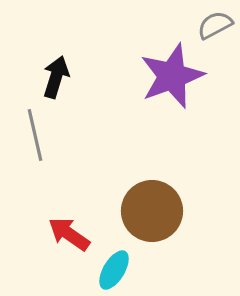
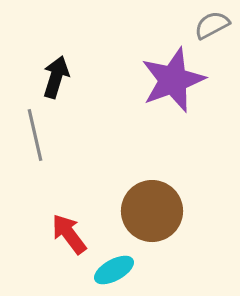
gray semicircle: moved 3 px left
purple star: moved 1 px right, 4 px down
red arrow: rotated 18 degrees clockwise
cyan ellipse: rotated 30 degrees clockwise
